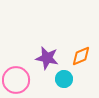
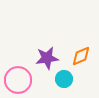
purple star: rotated 20 degrees counterclockwise
pink circle: moved 2 px right
